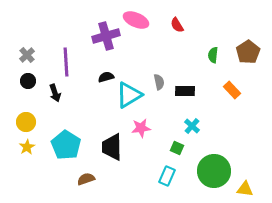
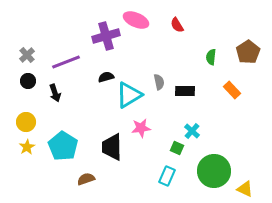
green semicircle: moved 2 px left, 2 px down
purple line: rotated 72 degrees clockwise
cyan cross: moved 5 px down
cyan pentagon: moved 3 px left, 1 px down
yellow triangle: rotated 18 degrees clockwise
